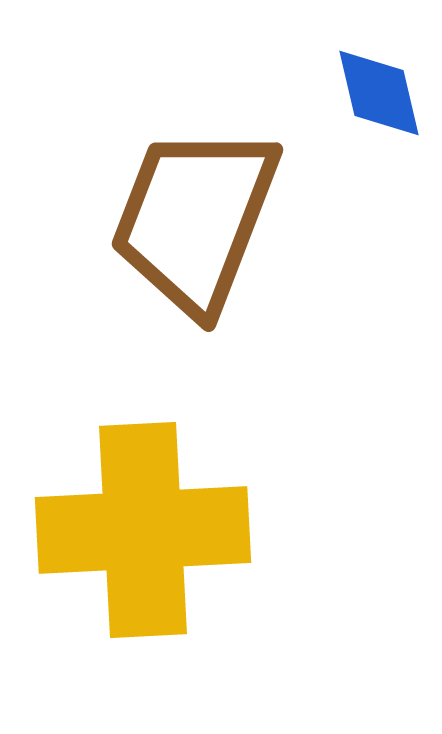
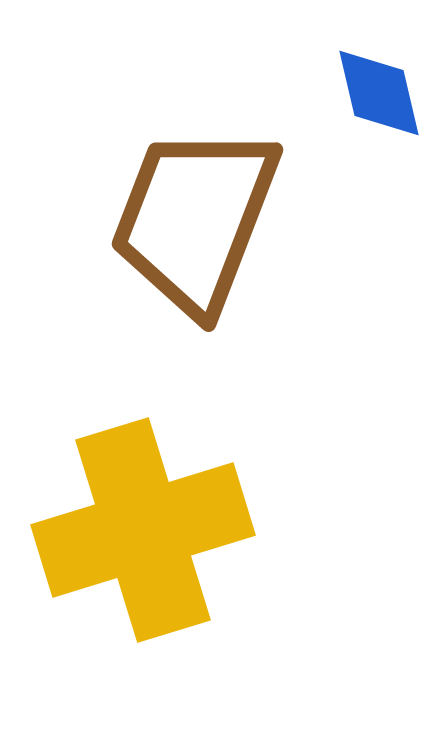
yellow cross: rotated 14 degrees counterclockwise
